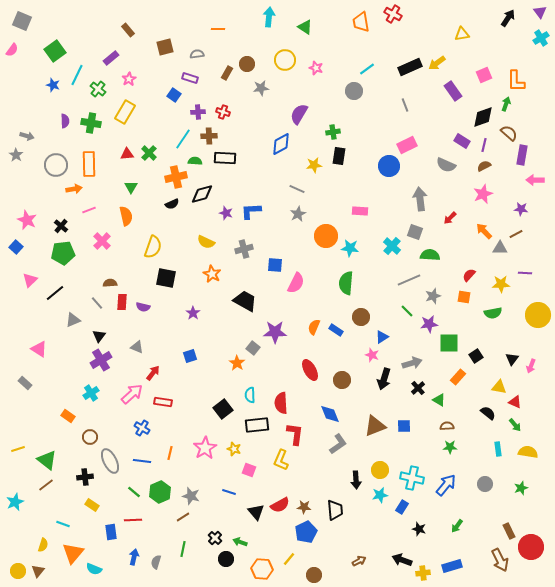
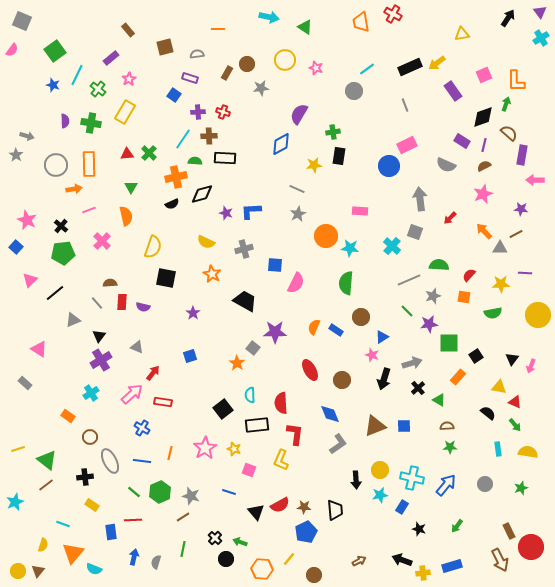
cyan arrow at (269, 17): rotated 96 degrees clockwise
green semicircle at (430, 255): moved 9 px right, 10 px down
